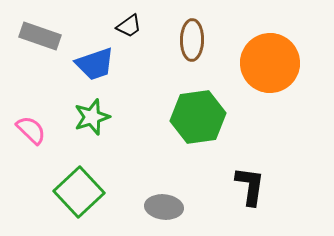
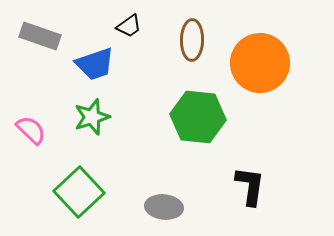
orange circle: moved 10 px left
green hexagon: rotated 14 degrees clockwise
